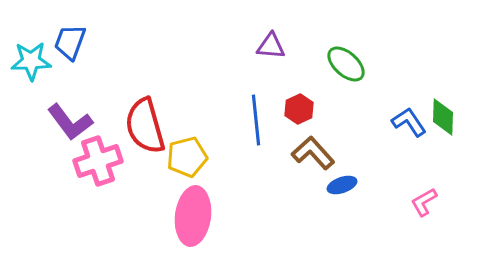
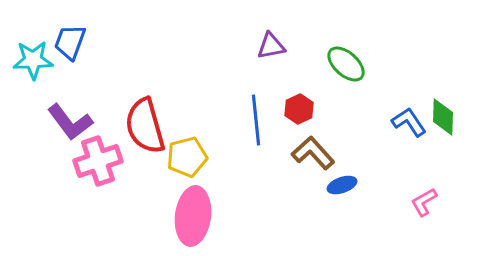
purple triangle: rotated 16 degrees counterclockwise
cyan star: moved 2 px right, 1 px up
